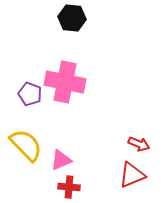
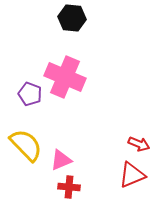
pink cross: moved 5 px up; rotated 12 degrees clockwise
